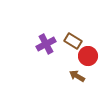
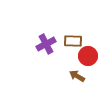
brown rectangle: rotated 30 degrees counterclockwise
